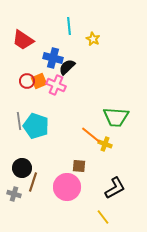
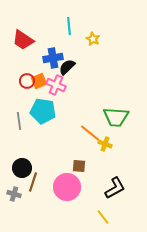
blue cross: rotated 24 degrees counterclockwise
cyan pentagon: moved 7 px right, 15 px up; rotated 10 degrees counterclockwise
orange line: moved 1 px left, 2 px up
